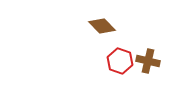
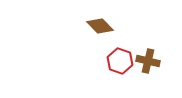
brown diamond: moved 2 px left
